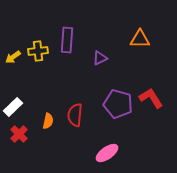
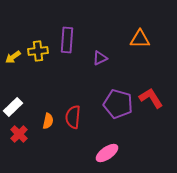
red semicircle: moved 2 px left, 2 px down
